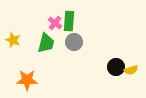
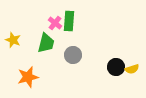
gray circle: moved 1 px left, 13 px down
yellow semicircle: moved 1 px right, 1 px up
orange star: moved 1 px right, 3 px up; rotated 15 degrees counterclockwise
